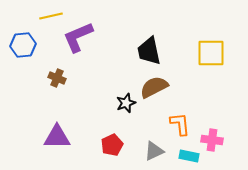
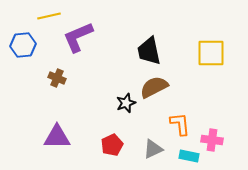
yellow line: moved 2 px left
gray triangle: moved 1 px left, 2 px up
